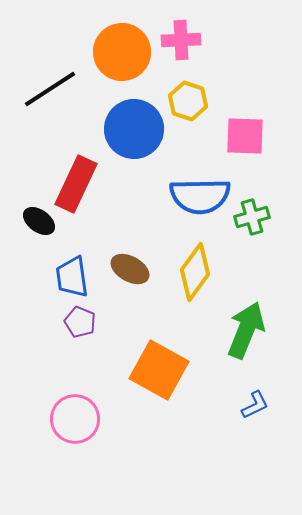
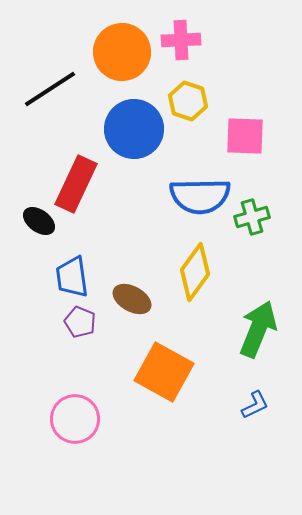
brown ellipse: moved 2 px right, 30 px down
green arrow: moved 12 px right, 1 px up
orange square: moved 5 px right, 2 px down
